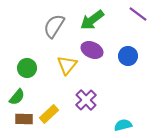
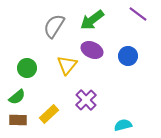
green semicircle: rotated 12 degrees clockwise
brown rectangle: moved 6 px left, 1 px down
